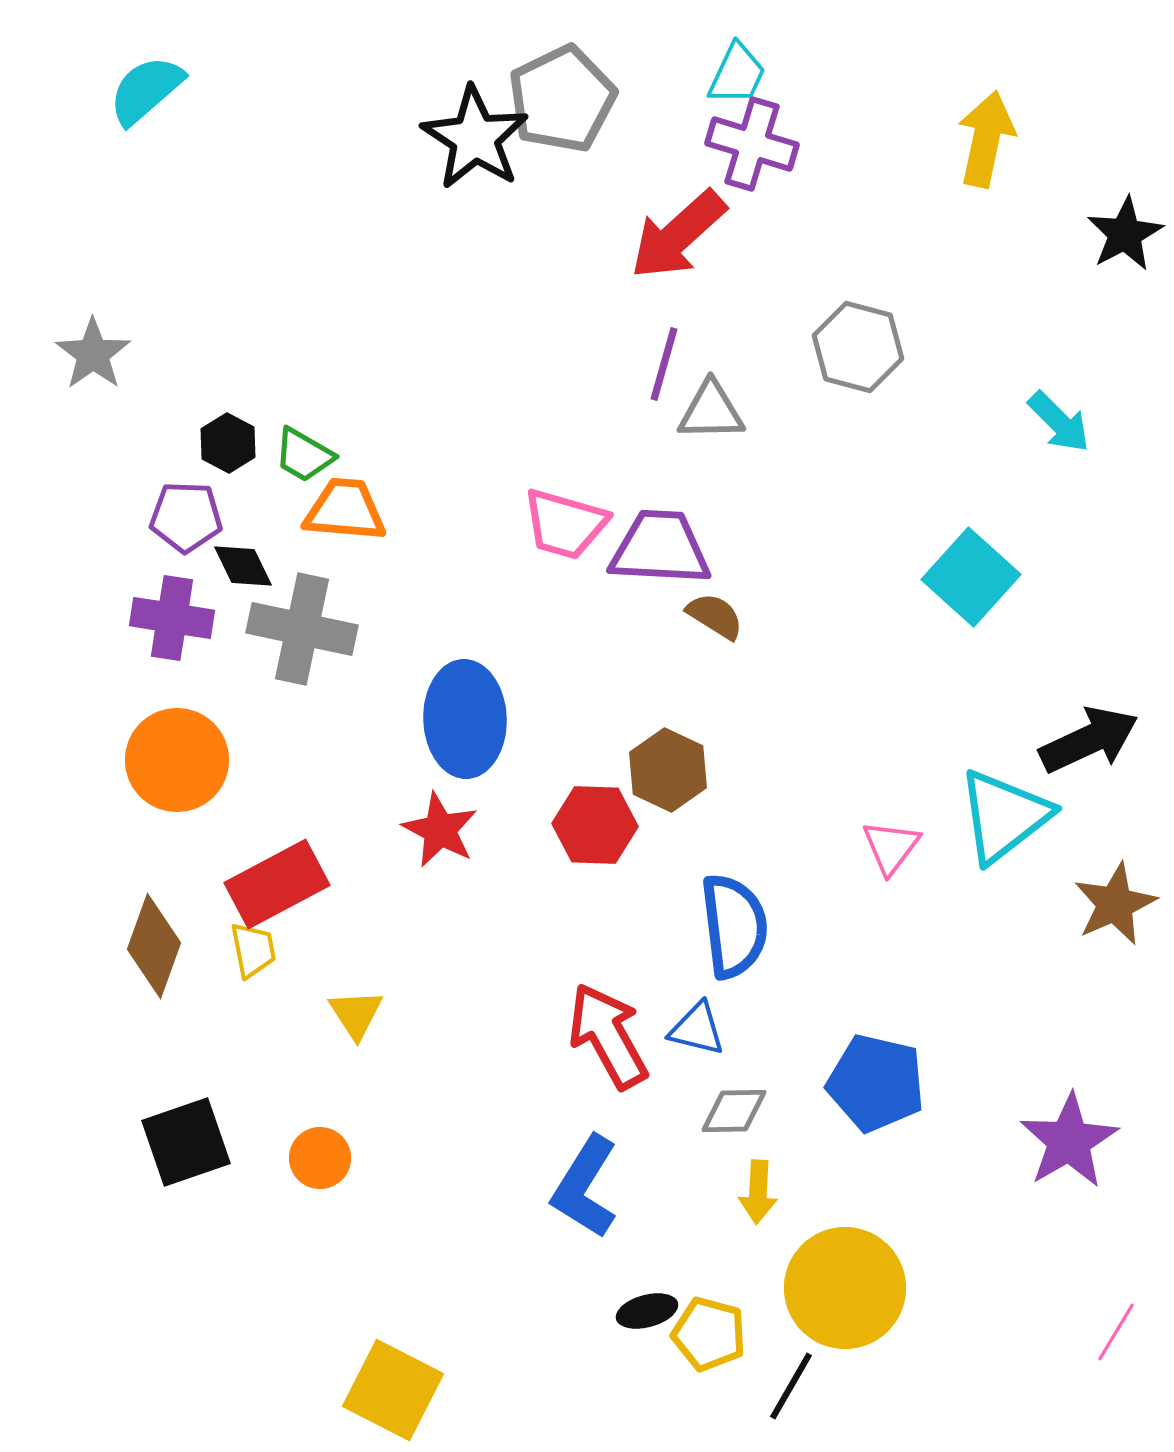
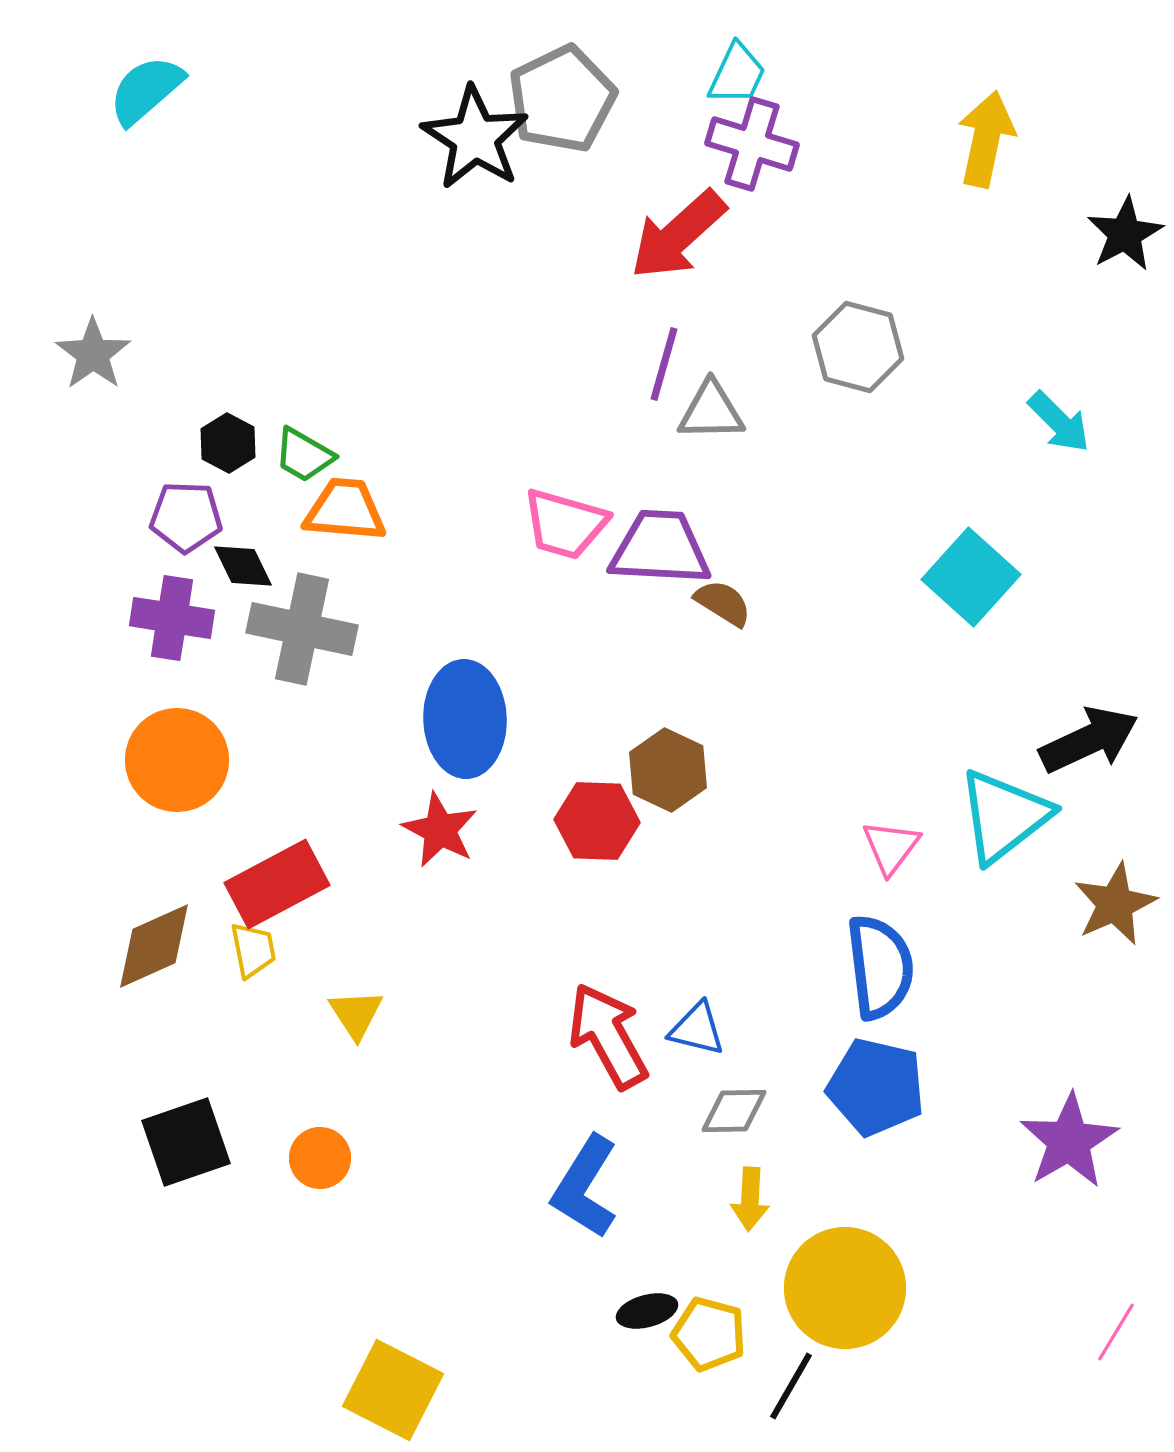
brown semicircle at (715, 616): moved 8 px right, 13 px up
red hexagon at (595, 825): moved 2 px right, 4 px up
blue semicircle at (734, 926): moved 146 px right, 41 px down
brown diamond at (154, 946): rotated 46 degrees clockwise
blue pentagon at (876, 1083): moved 4 px down
yellow arrow at (758, 1192): moved 8 px left, 7 px down
